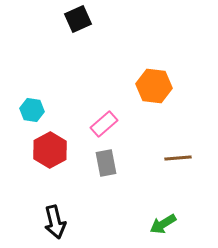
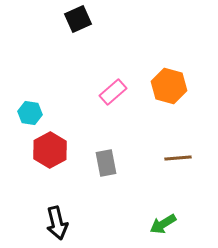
orange hexagon: moved 15 px right; rotated 8 degrees clockwise
cyan hexagon: moved 2 px left, 3 px down
pink rectangle: moved 9 px right, 32 px up
black arrow: moved 2 px right, 1 px down
